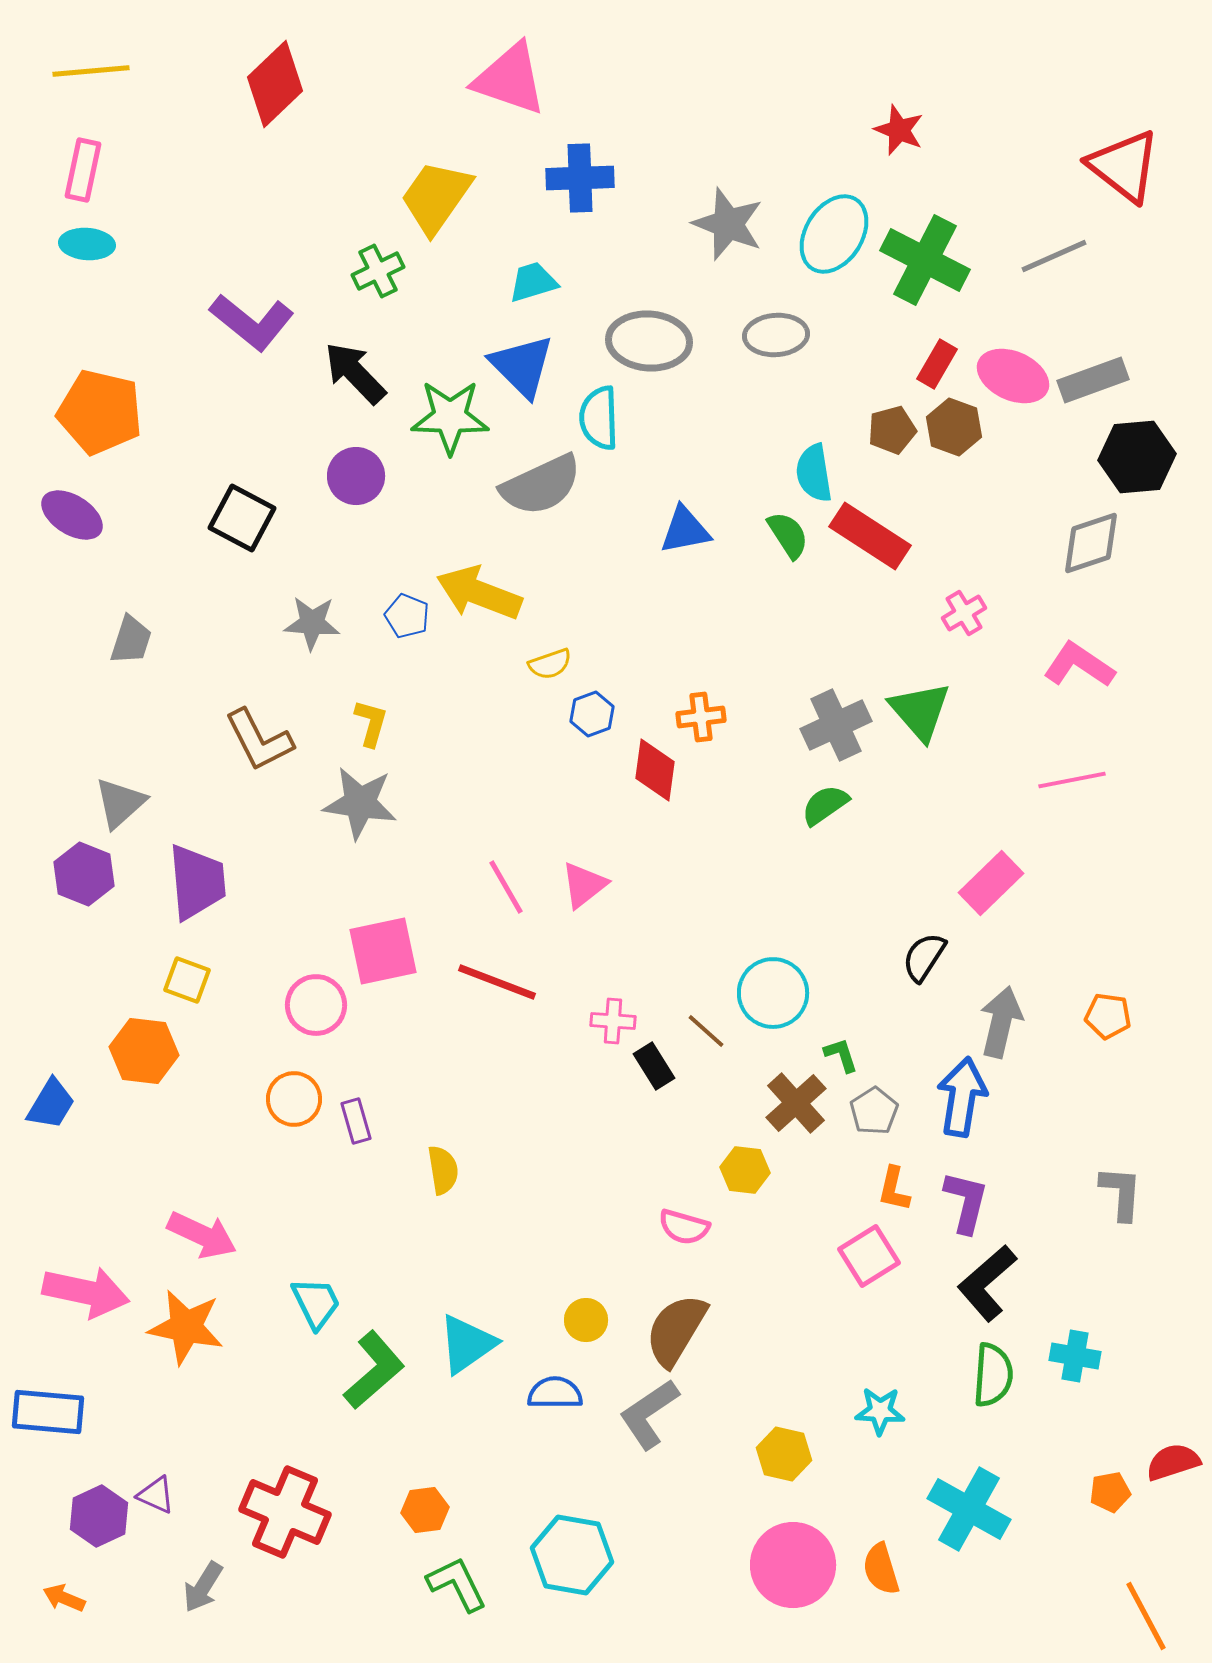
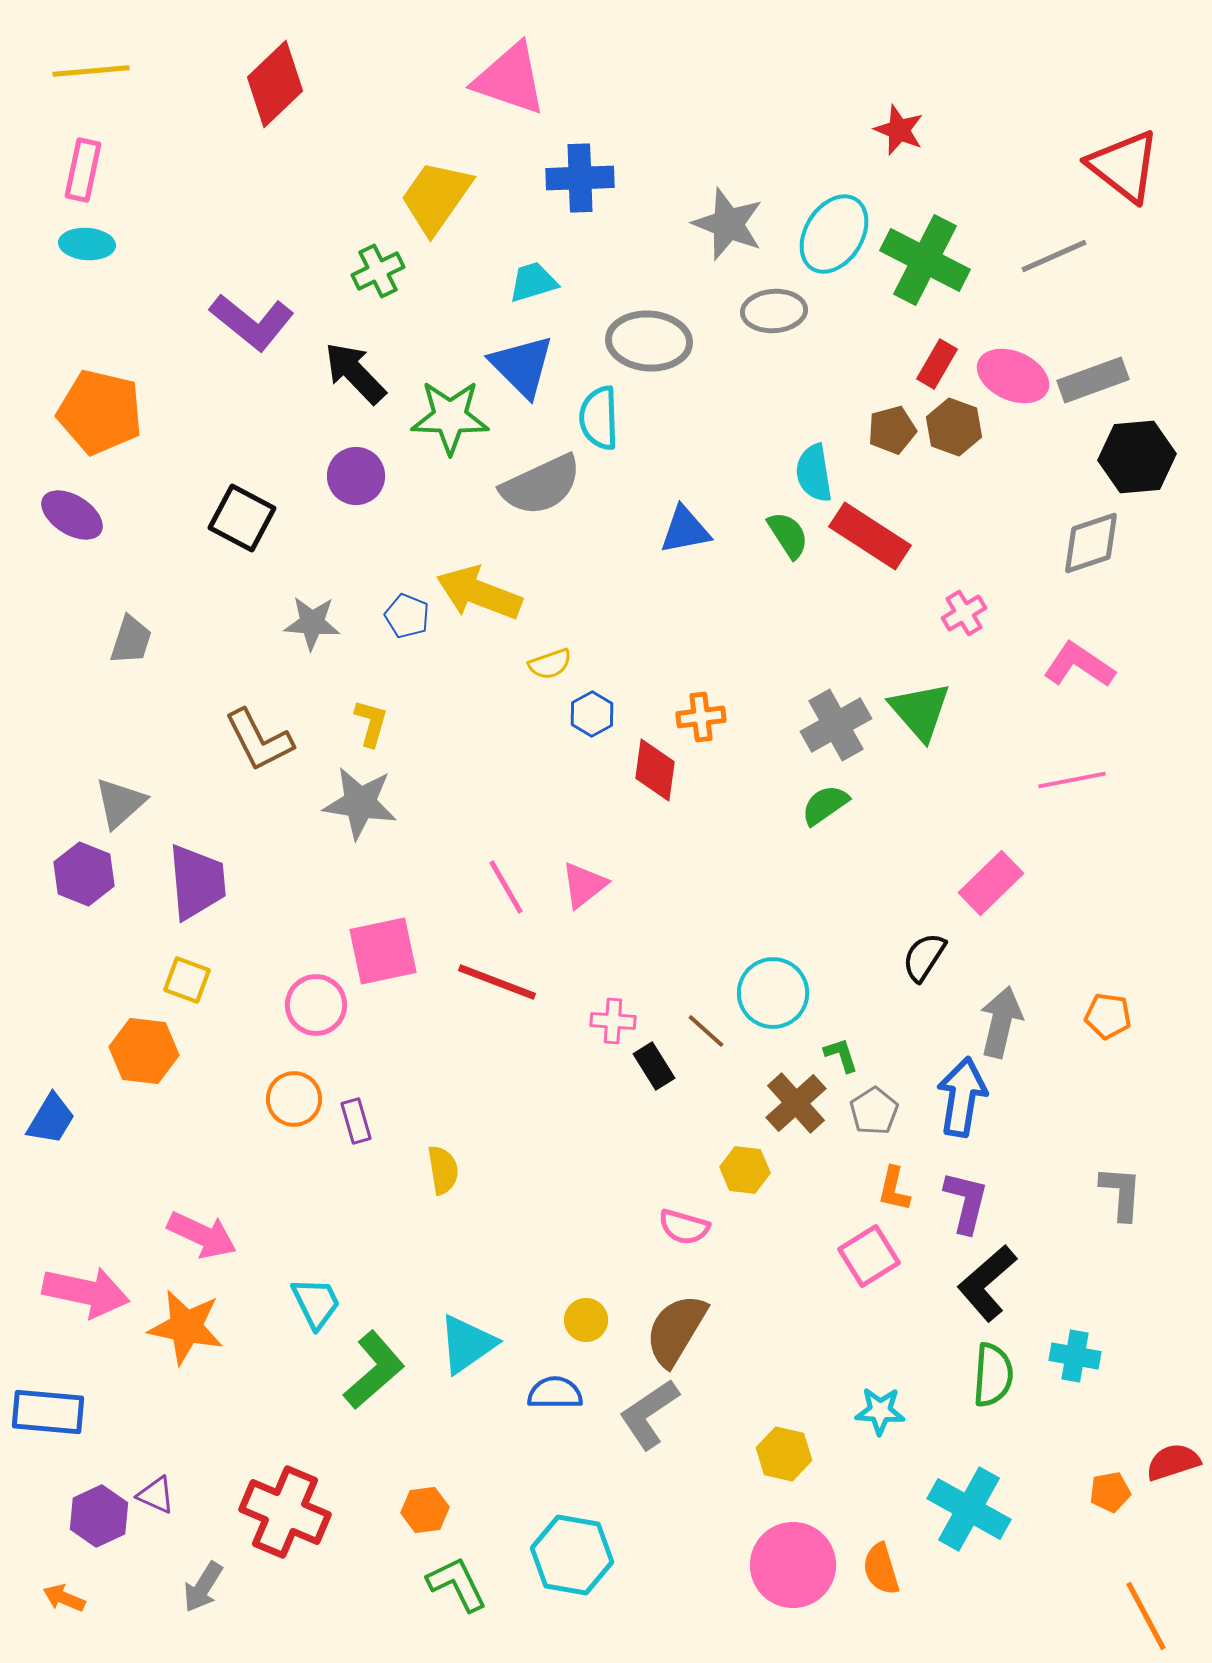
gray ellipse at (776, 335): moved 2 px left, 24 px up
blue hexagon at (592, 714): rotated 9 degrees counterclockwise
gray cross at (836, 725): rotated 4 degrees counterclockwise
blue trapezoid at (51, 1104): moved 15 px down
